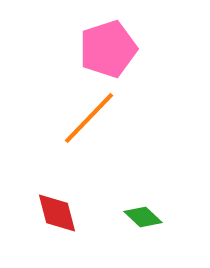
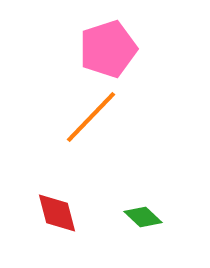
orange line: moved 2 px right, 1 px up
